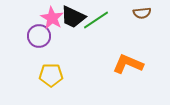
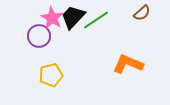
brown semicircle: rotated 36 degrees counterclockwise
black trapezoid: rotated 108 degrees clockwise
yellow pentagon: rotated 15 degrees counterclockwise
